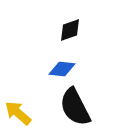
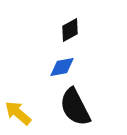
black diamond: rotated 10 degrees counterclockwise
blue diamond: moved 2 px up; rotated 16 degrees counterclockwise
